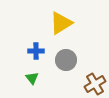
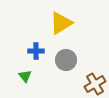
green triangle: moved 7 px left, 2 px up
